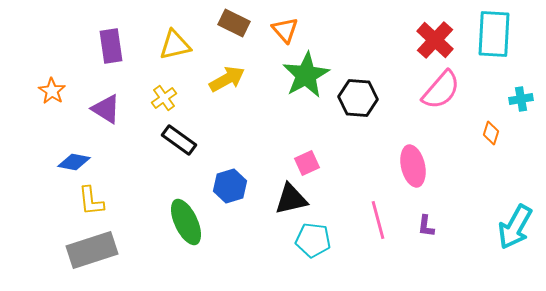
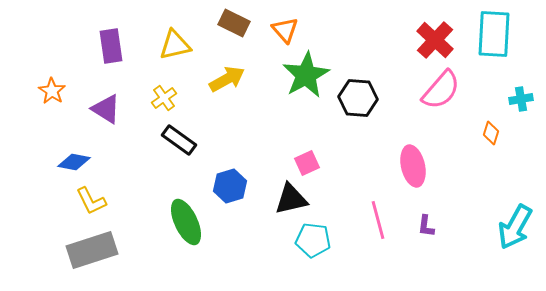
yellow L-shape: rotated 20 degrees counterclockwise
